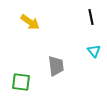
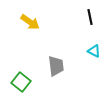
black line: moved 1 px left
cyan triangle: rotated 24 degrees counterclockwise
green square: rotated 30 degrees clockwise
